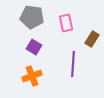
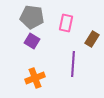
pink rectangle: rotated 24 degrees clockwise
purple square: moved 2 px left, 6 px up
orange cross: moved 3 px right, 2 px down
